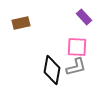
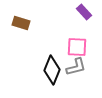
purple rectangle: moved 5 px up
brown rectangle: rotated 30 degrees clockwise
black diamond: rotated 12 degrees clockwise
